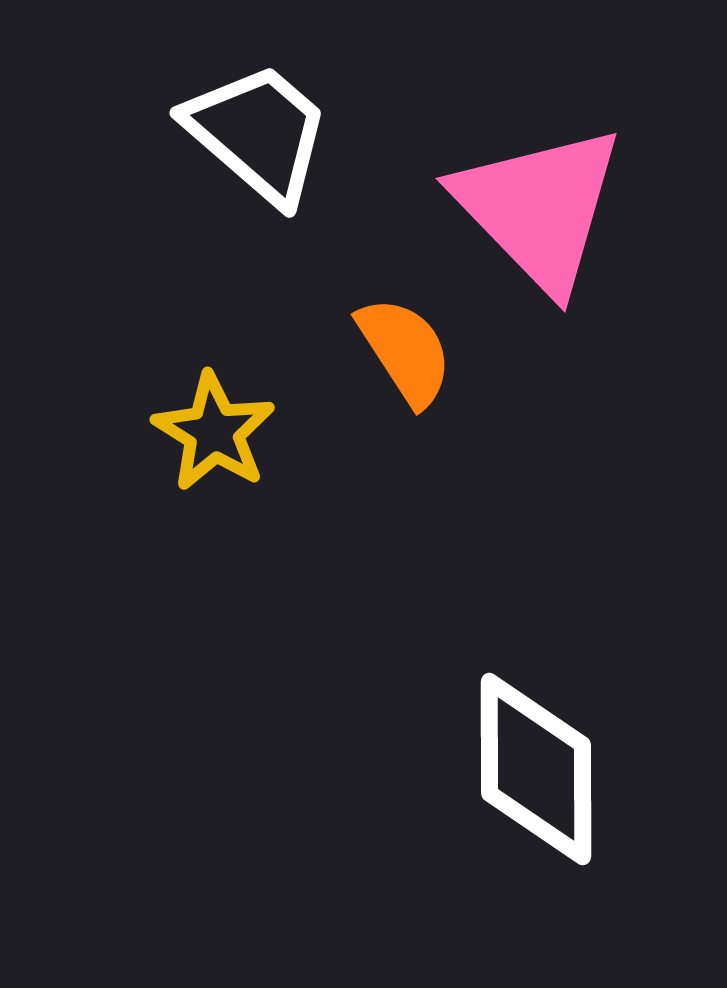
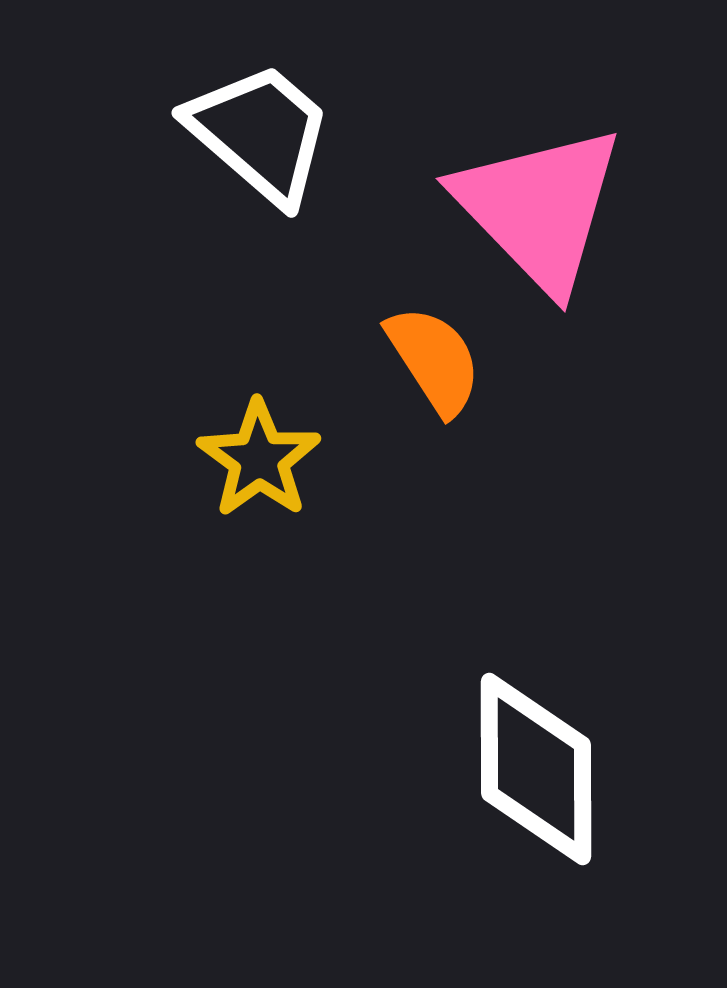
white trapezoid: moved 2 px right
orange semicircle: moved 29 px right, 9 px down
yellow star: moved 45 px right, 27 px down; rotated 4 degrees clockwise
